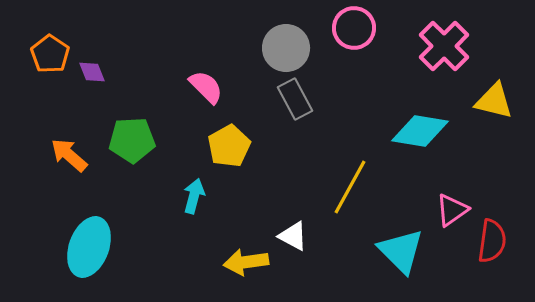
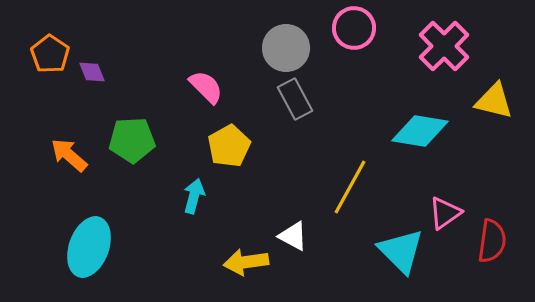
pink triangle: moved 7 px left, 3 px down
